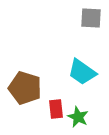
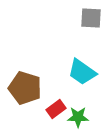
red rectangle: rotated 60 degrees clockwise
green star: rotated 25 degrees counterclockwise
